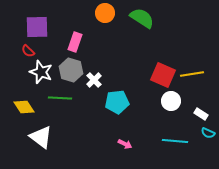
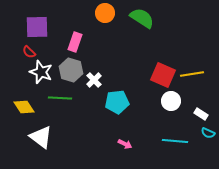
red semicircle: moved 1 px right, 1 px down
